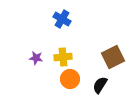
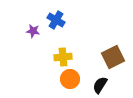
blue cross: moved 6 px left, 1 px down
purple star: moved 3 px left, 27 px up
